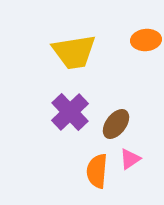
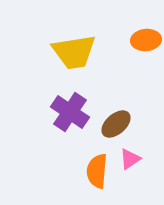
purple cross: rotated 12 degrees counterclockwise
brown ellipse: rotated 12 degrees clockwise
